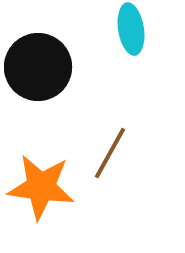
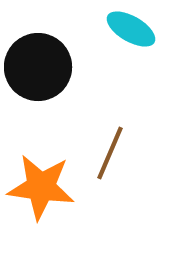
cyan ellipse: rotated 51 degrees counterclockwise
brown line: rotated 6 degrees counterclockwise
